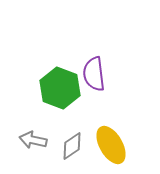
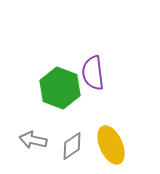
purple semicircle: moved 1 px left, 1 px up
yellow ellipse: rotated 6 degrees clockwise
